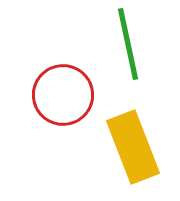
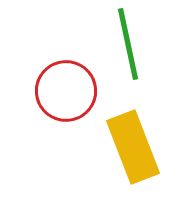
red circle: moved 3 px right, 4 px up
